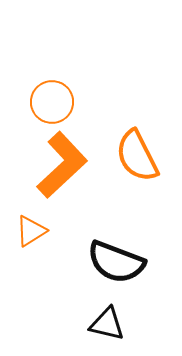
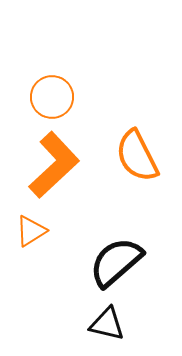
orange circle: moved 5 px up
orange L-shape: moved 8 px left
black semicircle: rotated 118 degrees clockwise
